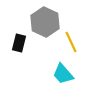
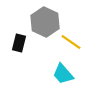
yellow line: rotated 30 degrees counterclockwise
